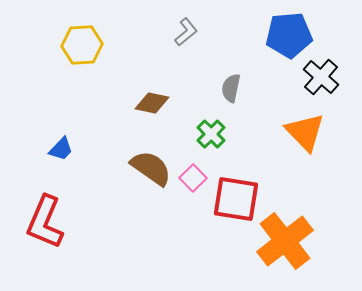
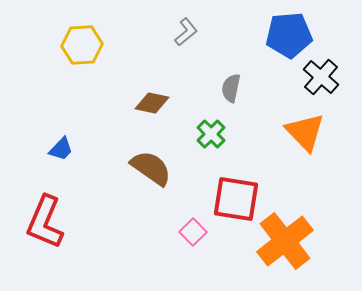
pink square: moved 54 px down
